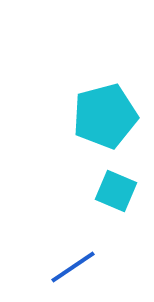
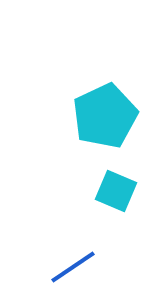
cyan pentagon: rotated 10 degrees counterclockwise
